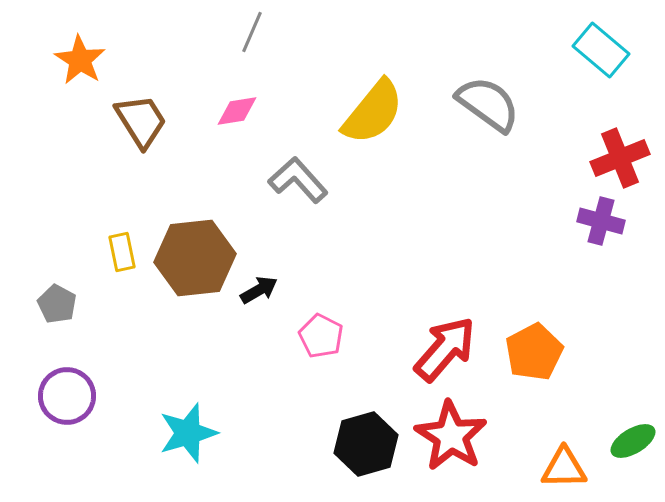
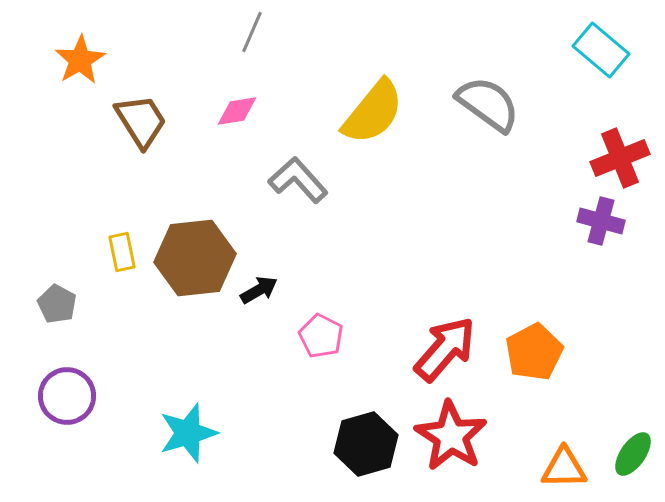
orange star: rotated 9 degrees clockwise
green ellipse: moved 13 px down; rotated 24 degrees counterclockwise
